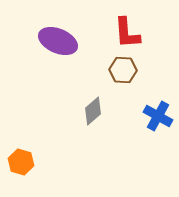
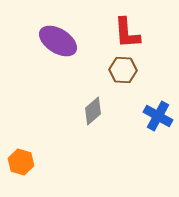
purple ellipse: rotated 9 degrees clockwise
